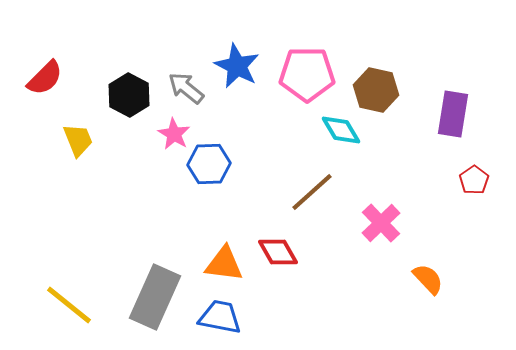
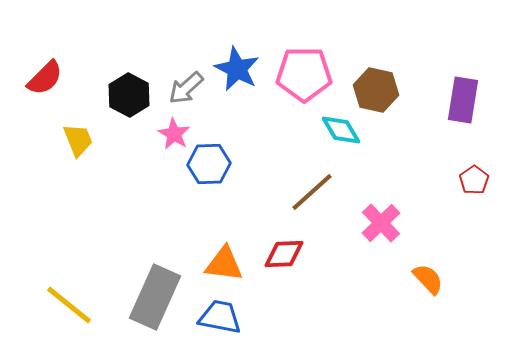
blue star: moved 3 px down
pink pentagon: moved 3 px left
gray arrow: rotated 81 degrees counterclockwise
purple rectangle: moved 10 px right, 14 px up
red diamond: moved 6 px right, 2 px down; rotated 63 degrees counterclockwise
